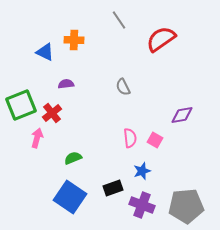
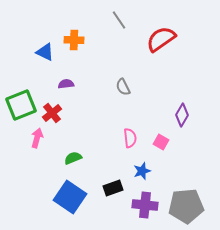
purple diamond: rotated 50 degrees counterclockwise
pink square: moved 6 px right, 2 px down
purple cross: moved 3 px right; rotated 15 degrees counterclockwise
